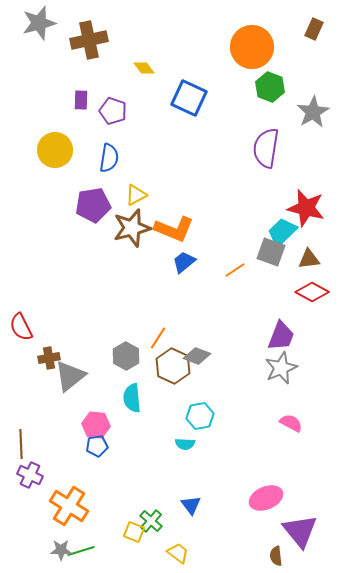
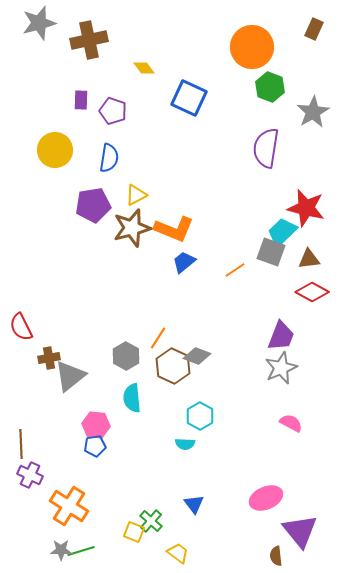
cyan hexagon at (200, 416): rotated 20 degrees counterclockwise
blue pentagon at (97, 446): moved 2 px left
blue triangle at (191, 505): moved 3 px right, 1 px up
